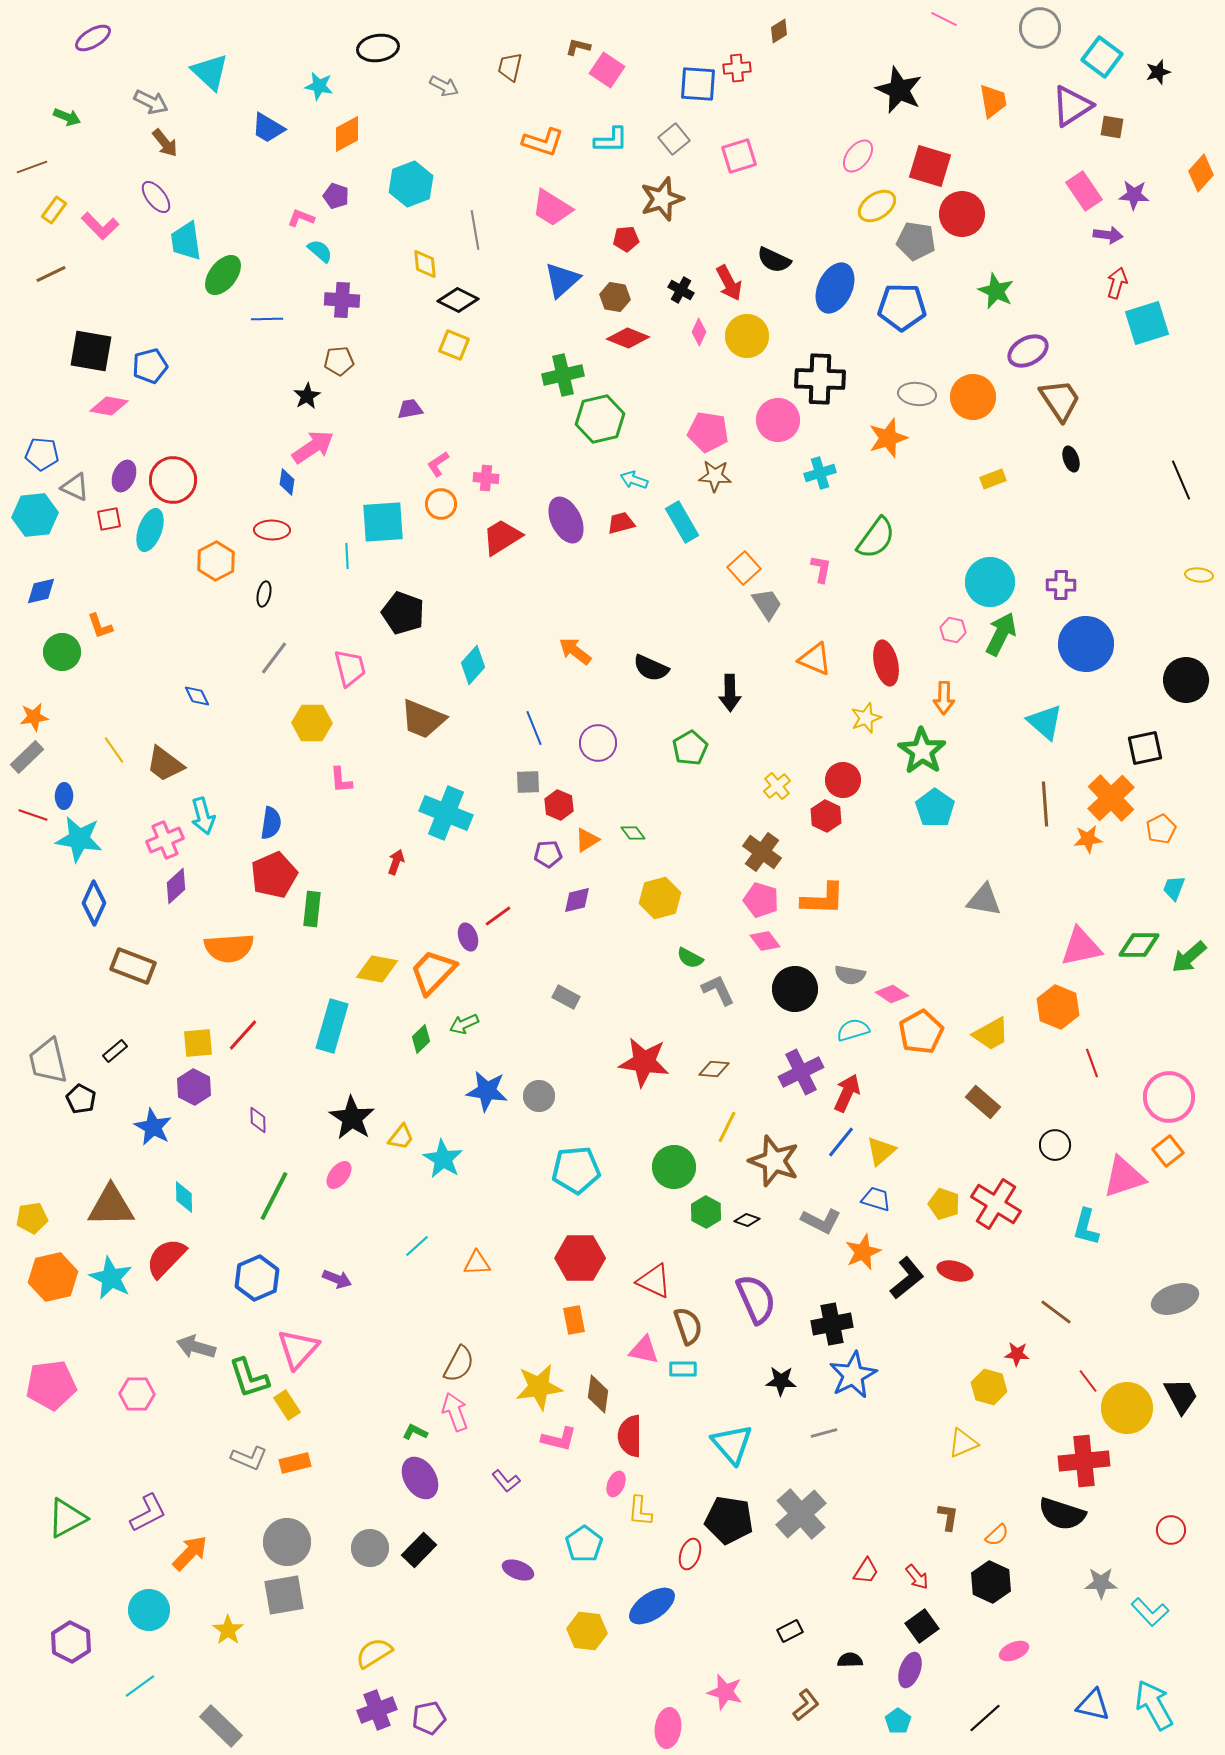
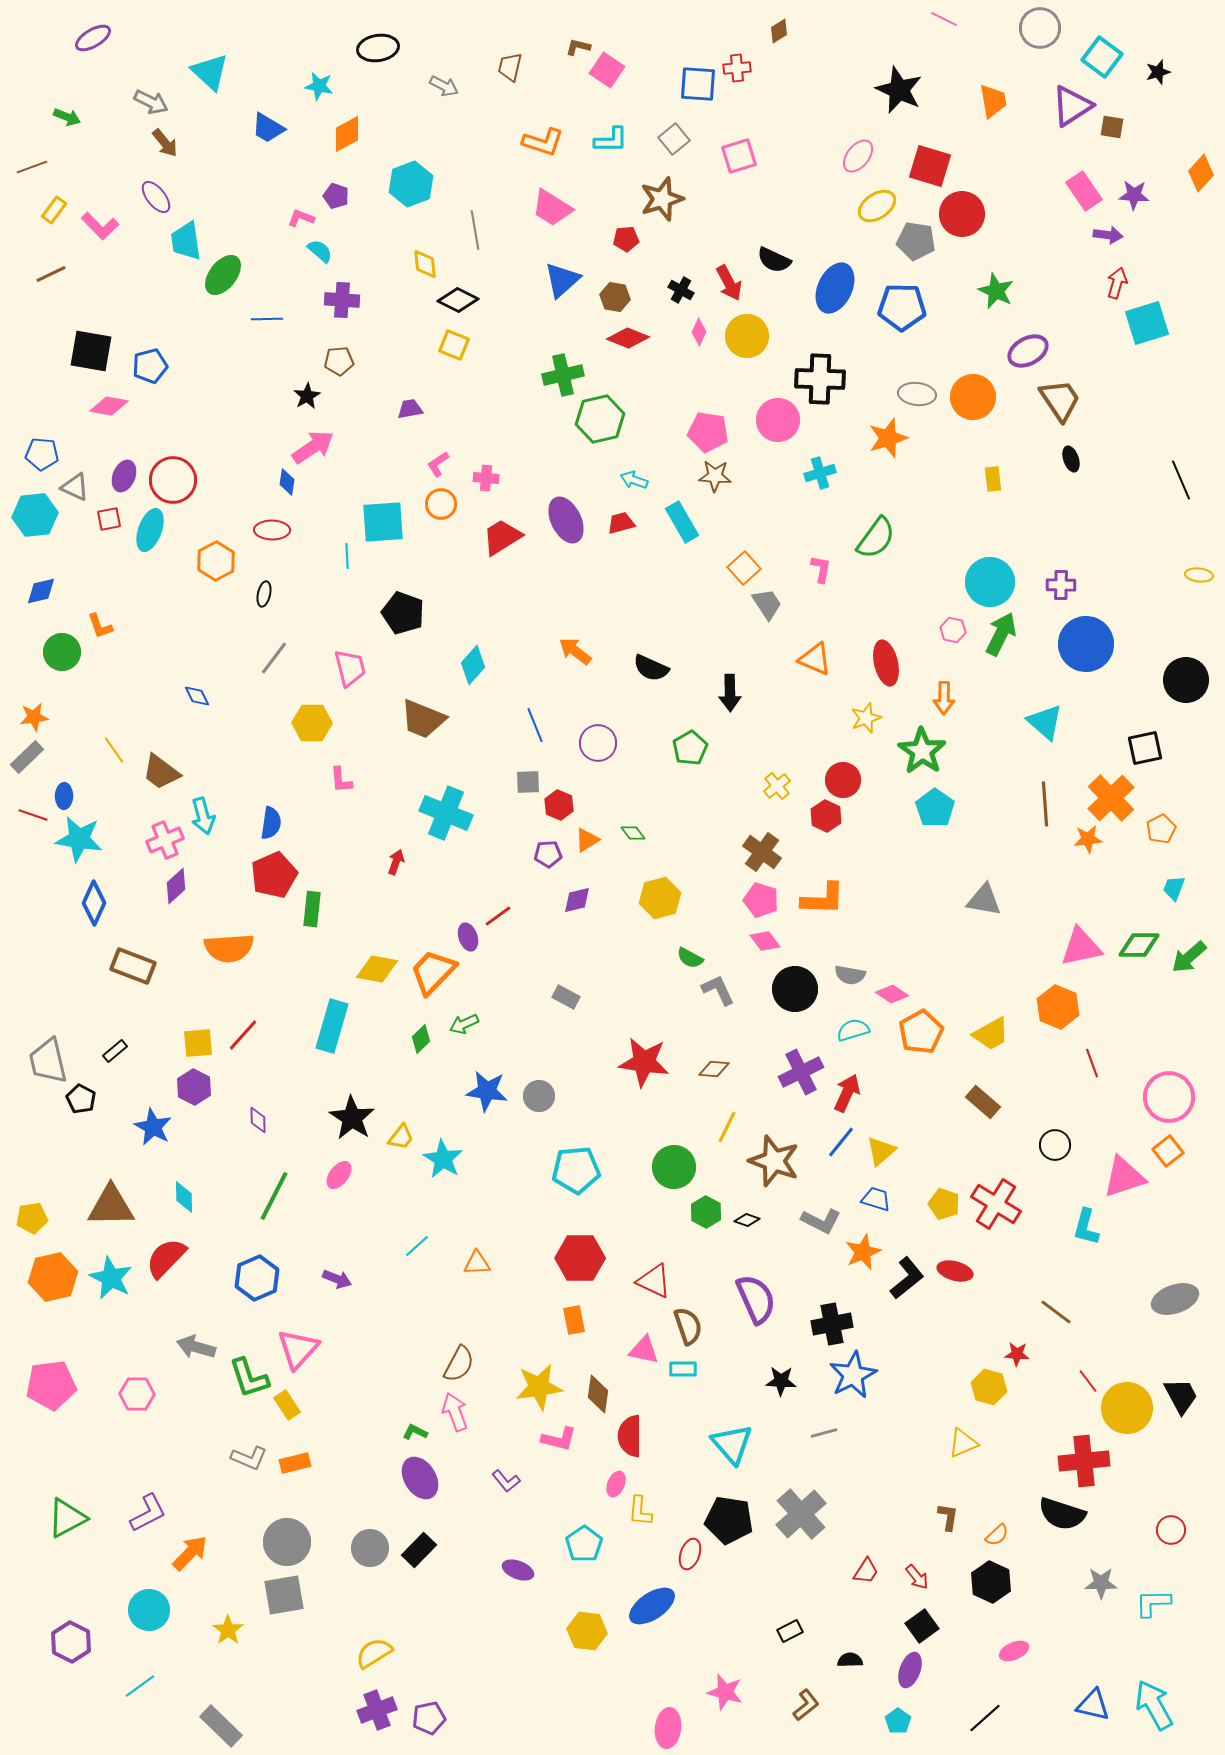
yellow rectangle at (993, 479): rotated 75 degrees counterclockwise
blue line at (534, 728): moved 1 px right, 3 px up
brown trapezoid at (165, 764): moved 4 px left, 8 px down
cyan L-shape at (1150, 1612): moved 3 px right, 9 px up; rotated 132 degrees clockwise
